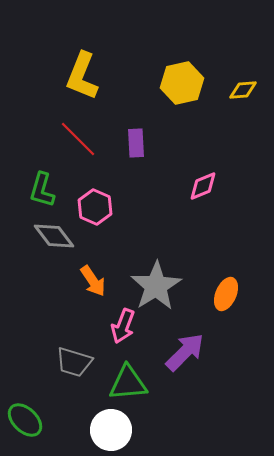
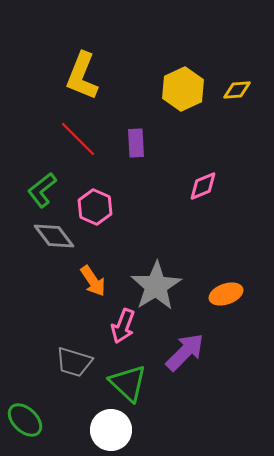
yellow hexagon: moved 1 px right, 6 px down; rotated 12 degrees counterclockwise
yellow diamond: moved 6 px left
green L-shape: rotated 36 degrees clockwise
orange ellipse: rotated 48 degrees clockwise
green triangle: rotated 48 degrees clockwise
